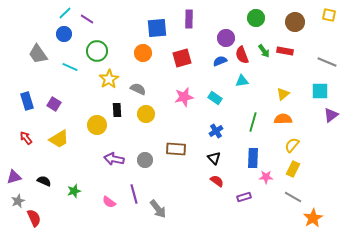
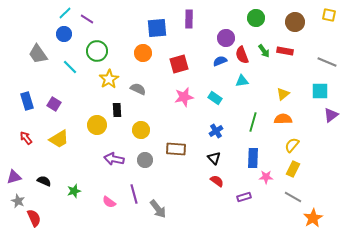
red square at (182, 58): moved 3 px left, 6 px down
cyan line at (70, 67): rotated 21 degrees clockwise
yellow circle at (146, 114): moved 5 px left, 16 px down
gray star at (18, 201): rotated 24 degrees counterclockwise
